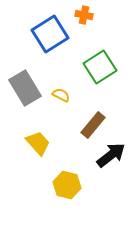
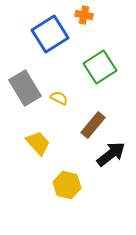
yellow semicircle: moved 2 px left, 3 px down
black arrow: moved 1 px up
